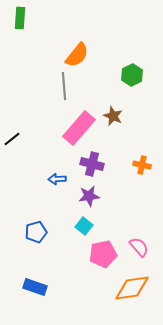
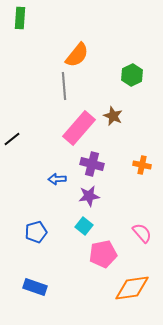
pink semicircle: moved 3 px right, 14 px up
